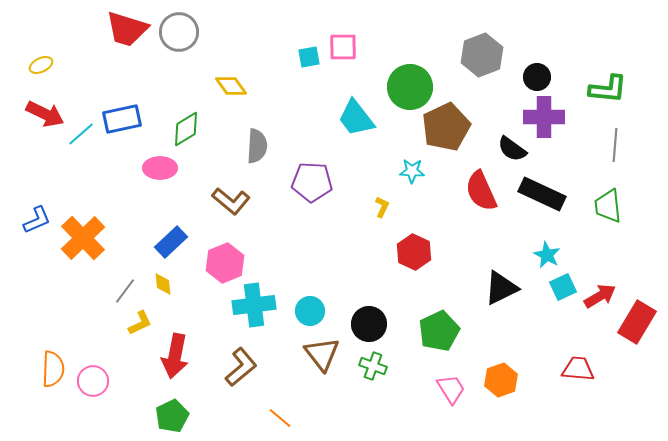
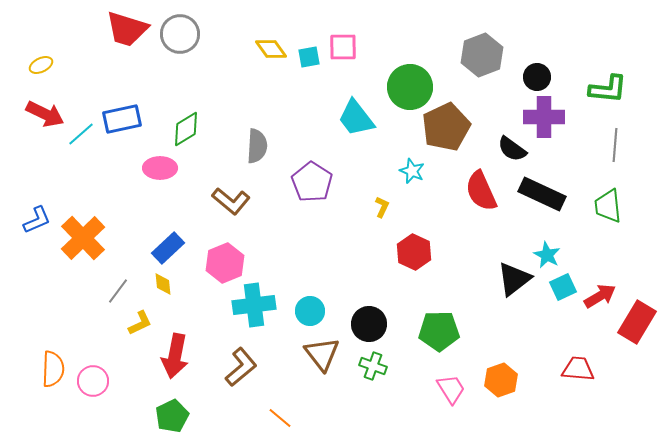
gray circle at (179, 32): moved 1 px right, 2 px down
yellow diamond at (231, 86): moved 40 px right, 37 px up
cyan star at (412, 171): rotated 20 degrees clockwise
purple pentagon at (312, 182): rotated 30 degrees clockwise
blue rectangle at (171, 242): moved 3 px left, 6 px down
black triangle at (501, 288): moved 13 px right, 9 px up; rotated 12 degrees counterclockwise
gray line at (125, 291): moved 7 px left
green pentagon at (439, 331): rotated 24 degrees clockwise
